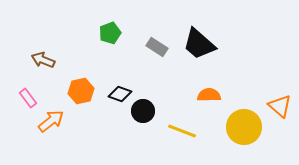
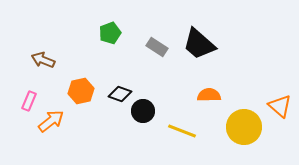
pink rectangle: moved 1 px right, 3 px down; rotated 60 degrees clockwise
